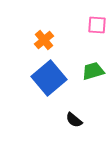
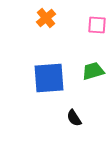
orange cross: moved 2 px right, 22 px up
blue square: rotated 36 degrees clockwise
black semicircle: moved 2 px up; rotated 18 degrees clockwise
